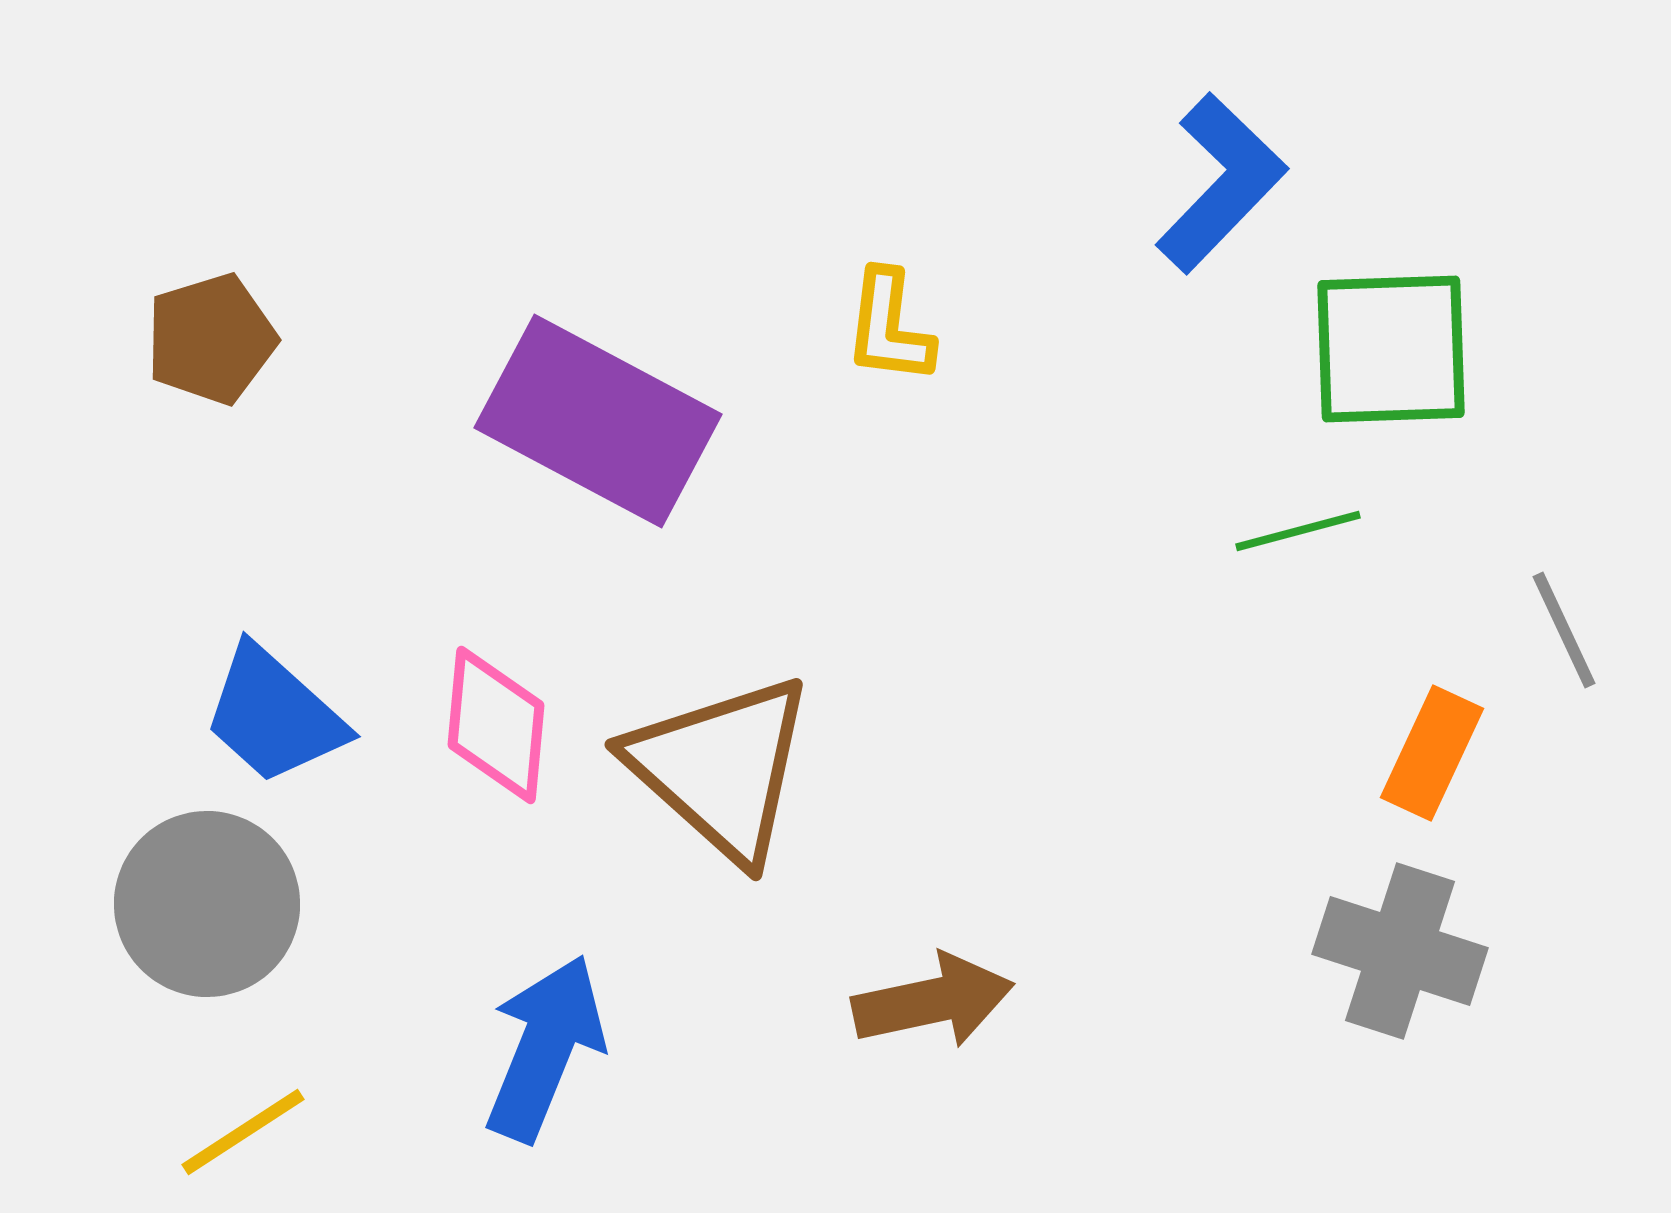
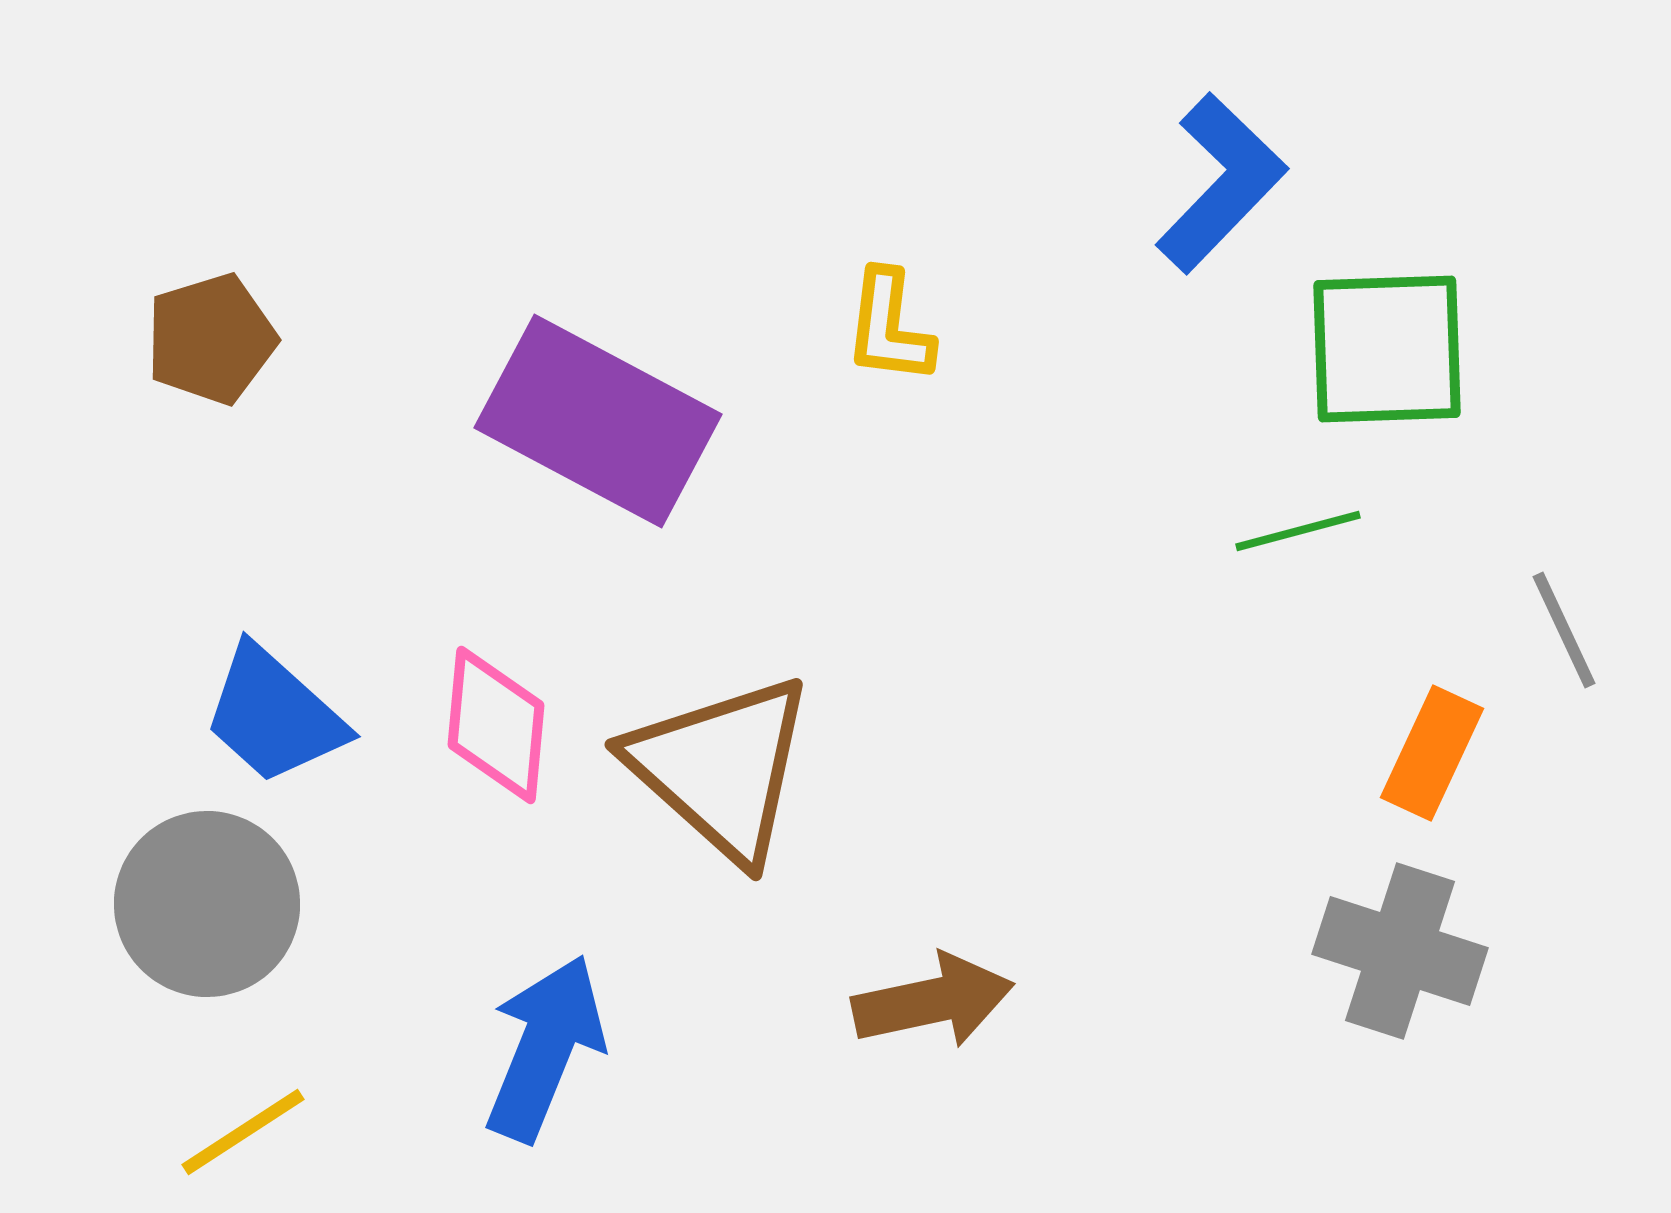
green square: moved 4 px left
